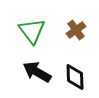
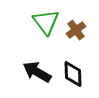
green triangle: moved 14 px right, 9 px up
black diamond: moved 2 px left, 3 px up
